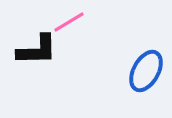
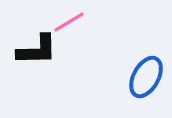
blue ellipse: moved 6 px down
